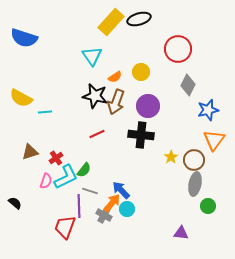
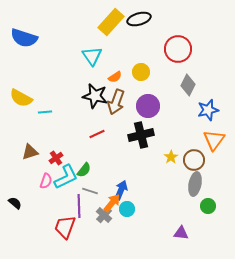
black cross: rotated 20 degrees counterclockwise
blue arrow: rotated 66 degrees clockwise
gray cross: rotated 14 degrees clockwise
